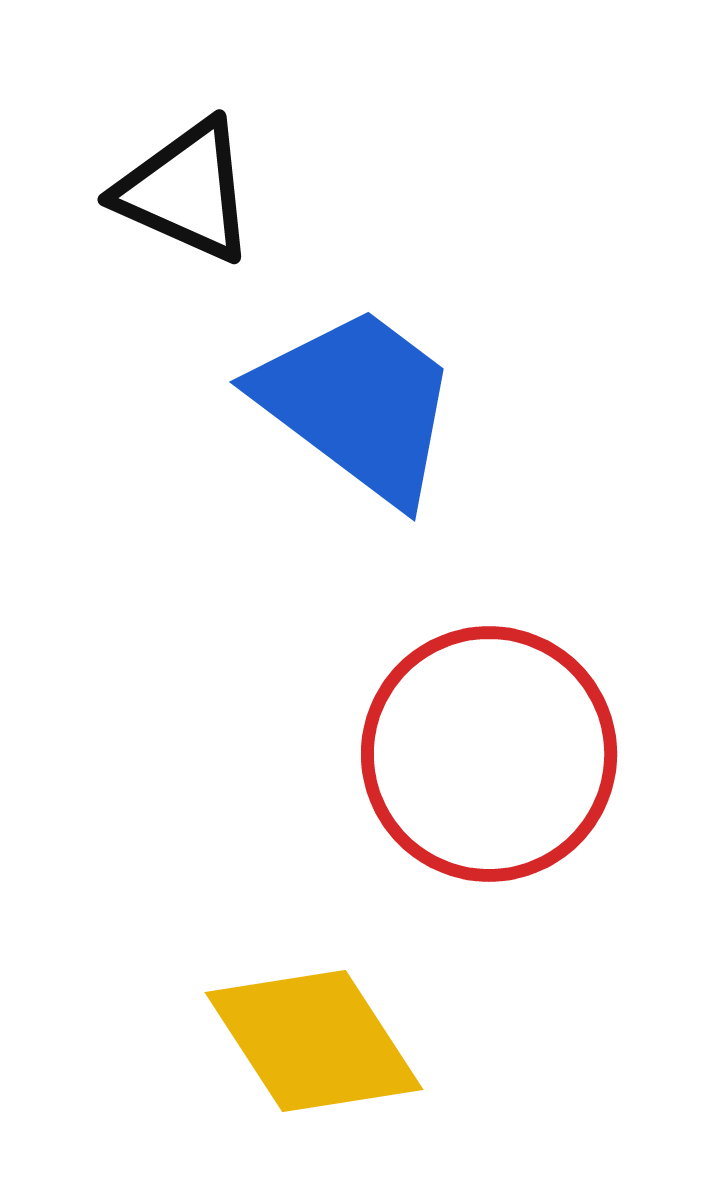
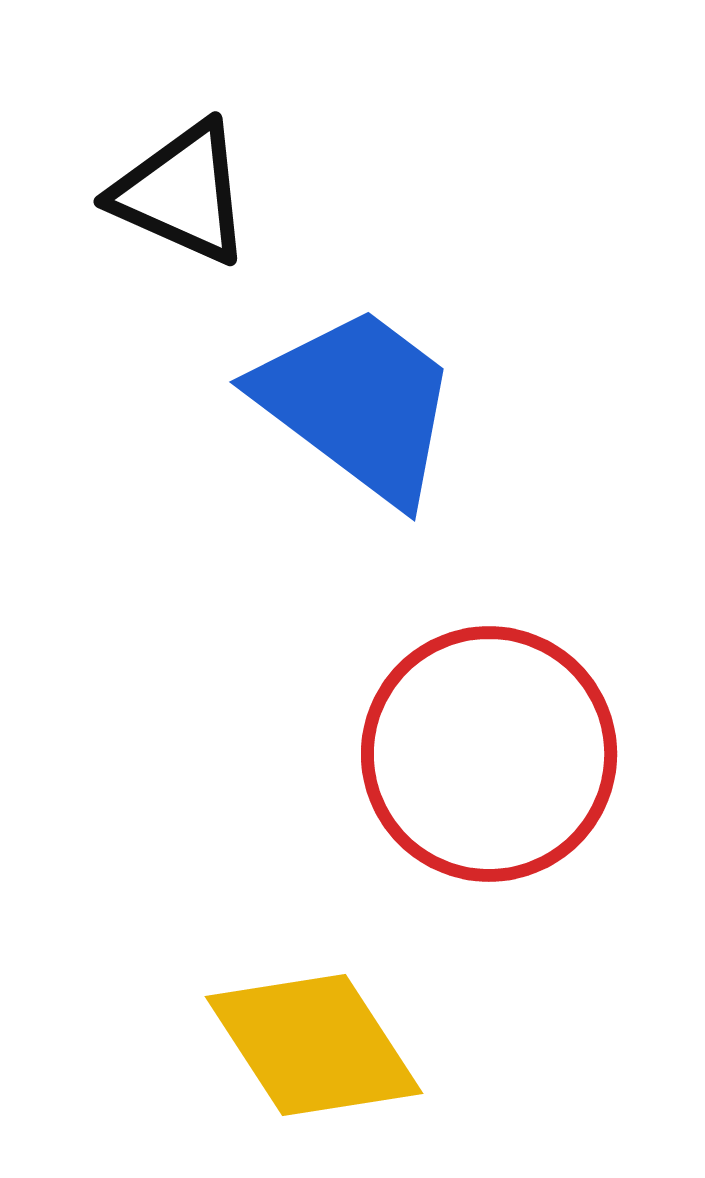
black triangle: moved 4 px left, 2 px down
yellow diamond: moved 4 px down
